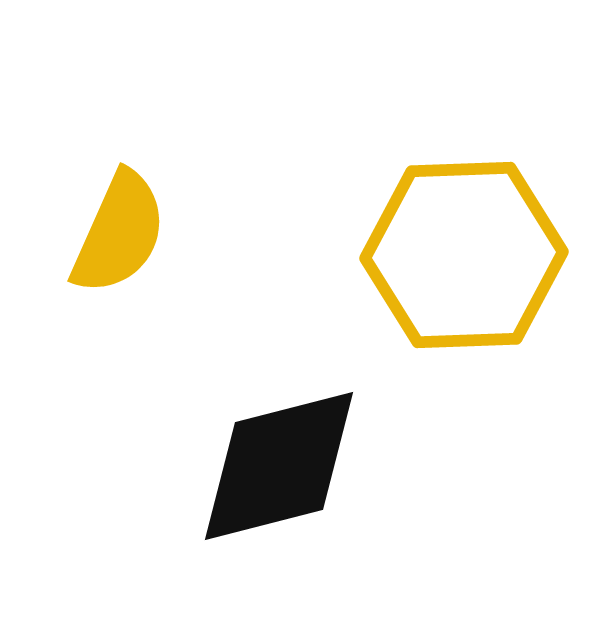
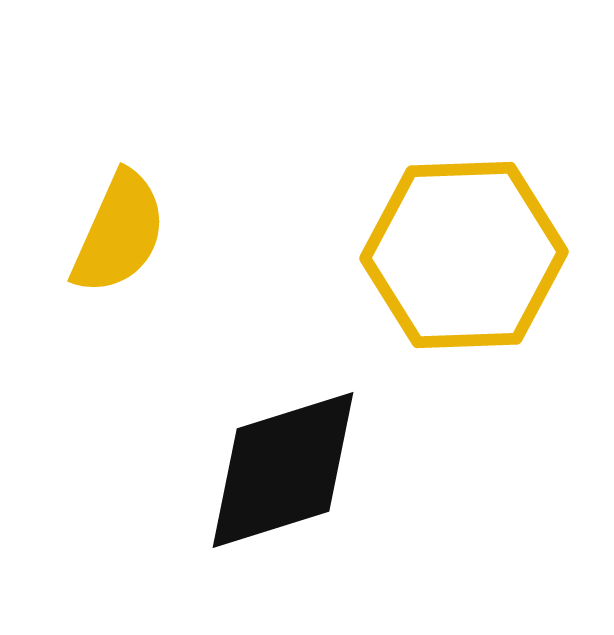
black diamond: moved 4 px right, 4 px down; rotated 3 degrees counterclockwise
